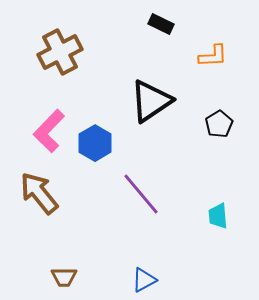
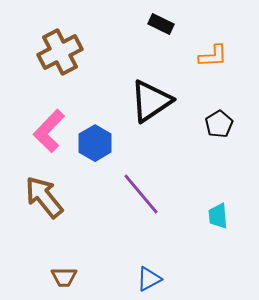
brown arrow: moved 5 px right, 4 px down
blue triangle: moved 5 px right, 1 px up
